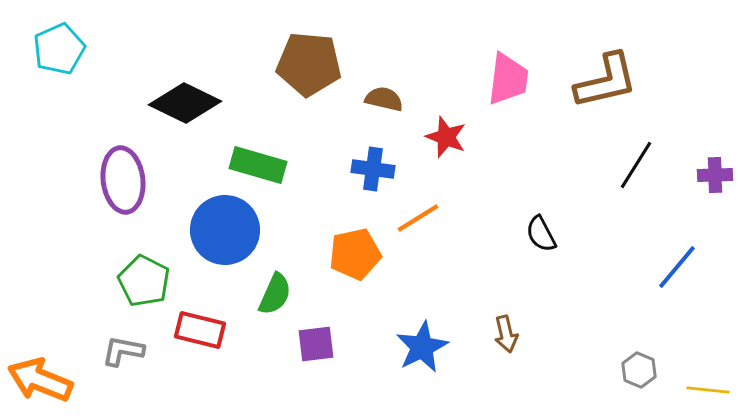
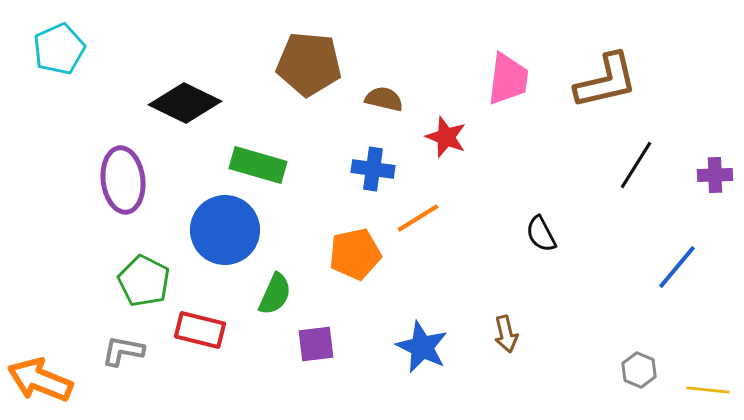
blue star: rotated 20 degrees counterclockwise
